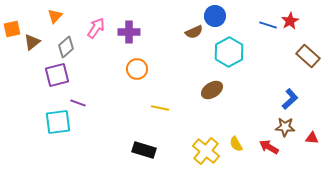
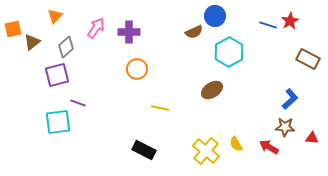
orange square: moved 1 px right
brown rectangle: moved 3 px down; rotated 15 degrees counterclockwise
black rectangle: rotated 10 degrees clockwise
